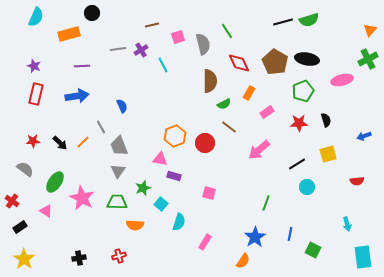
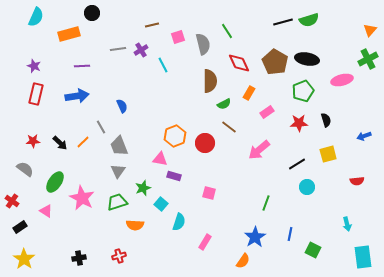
green trapezoid at (117, 202): rotated 20 degrees counterclockwise
